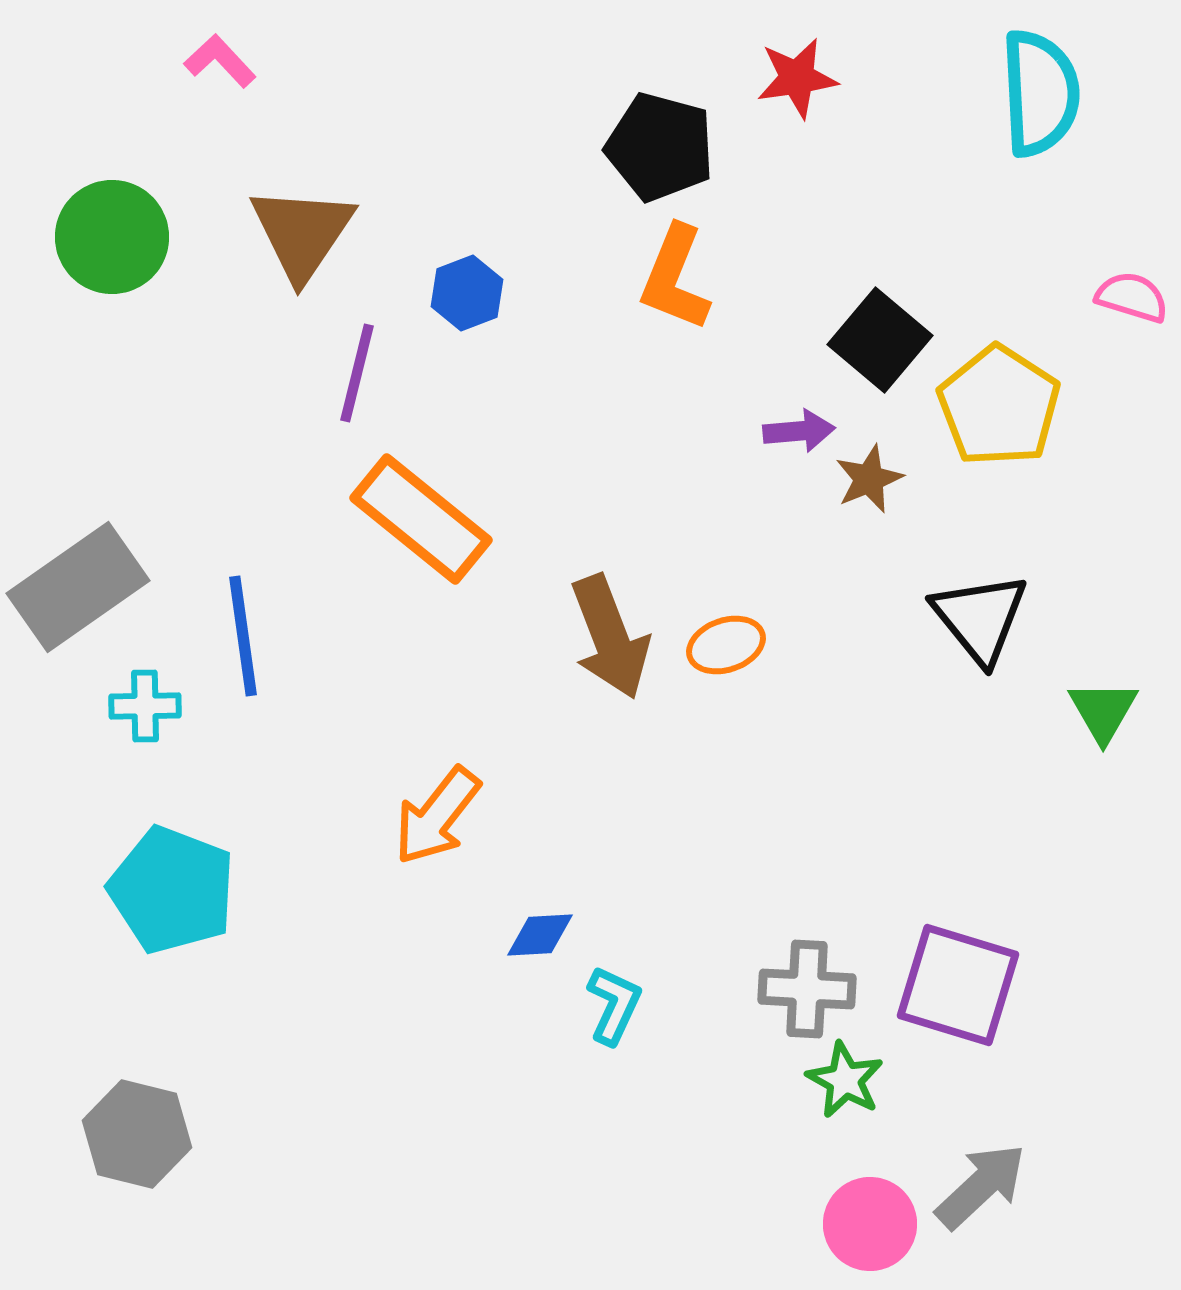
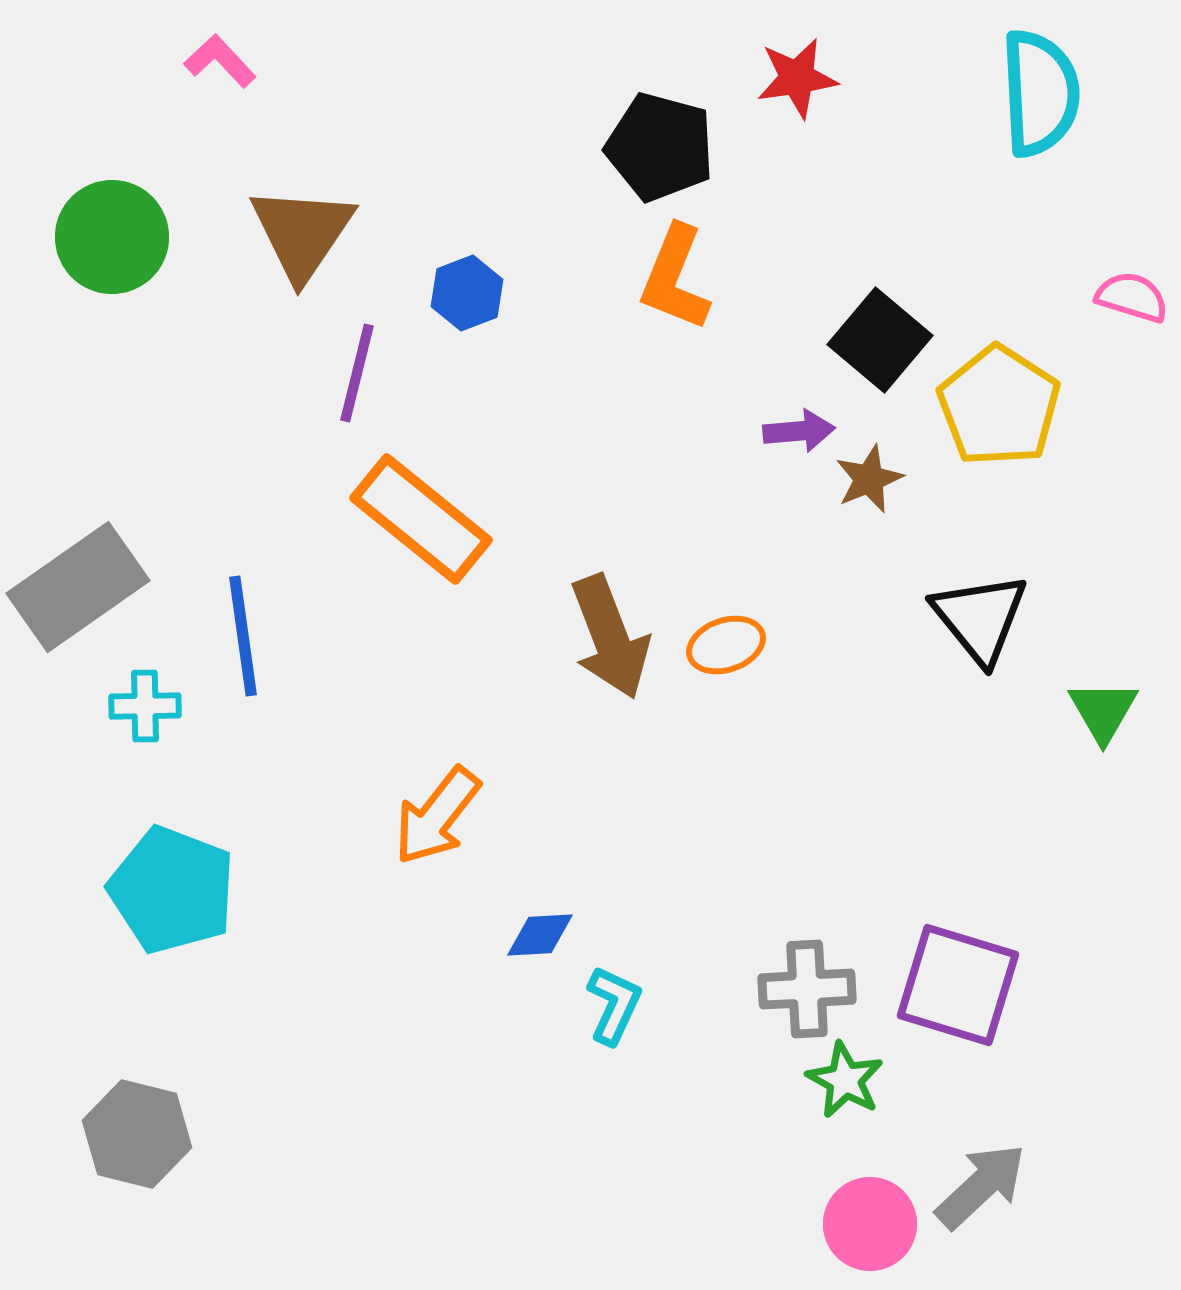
gray cross: rotated 6 degrees counterclockwise
